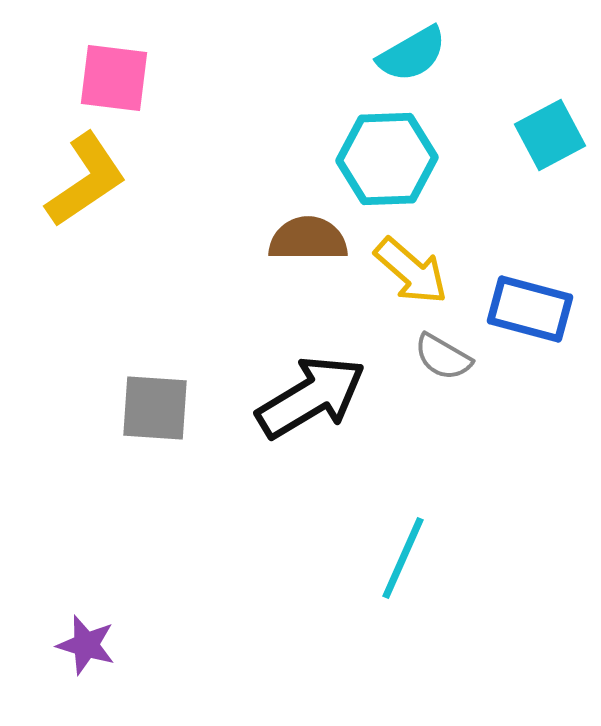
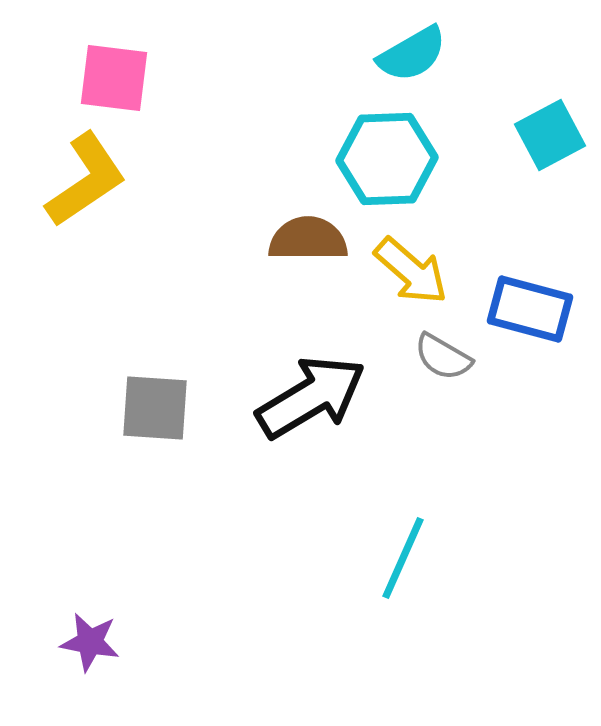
purple star: moved 4 px right, 3 px up; rotated 6 degrees counterclockwise
